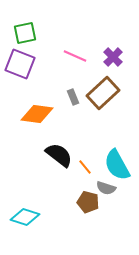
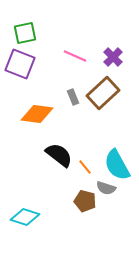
brown pentagon: moved 3 px left, 1 px up
